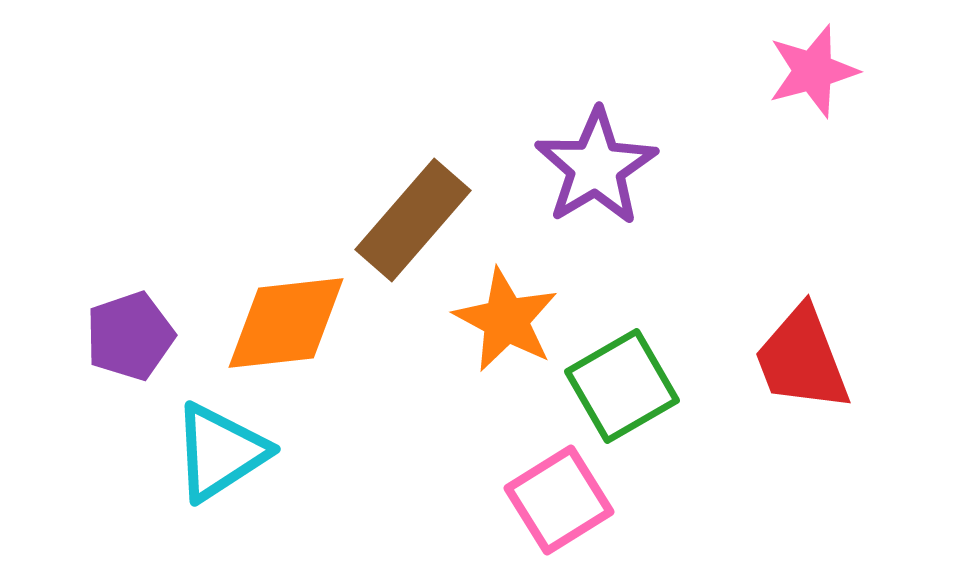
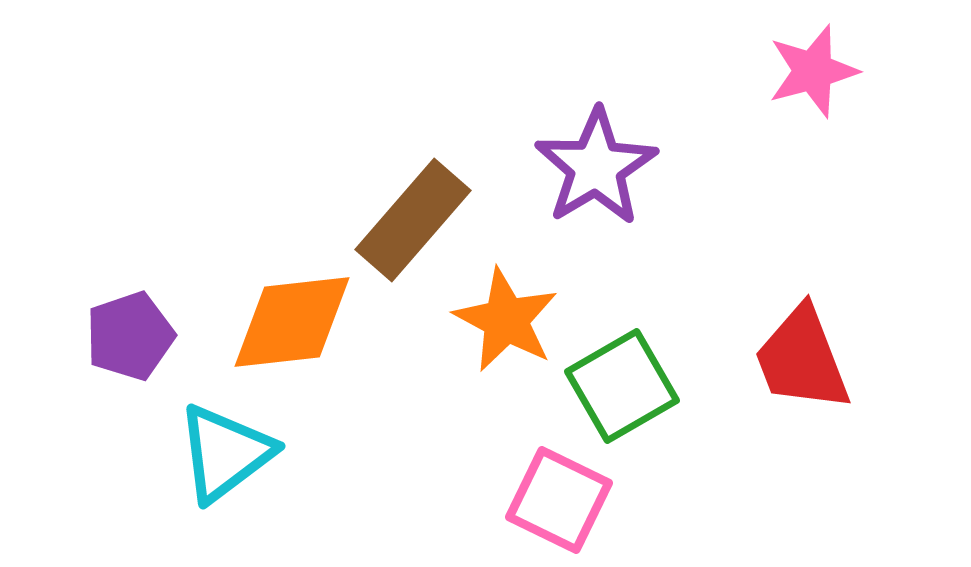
orange diamond: moved 6 px right, 1 px up
cyan triangle: moved 5 px right, 1 px down; rotated 4 degrees counterclockwise
pink square: rotated 32 degrees counterclockwise
